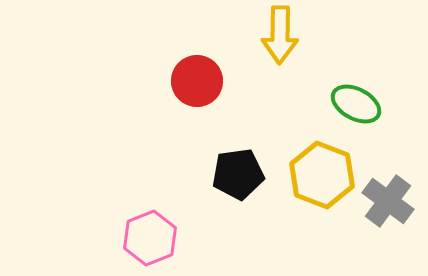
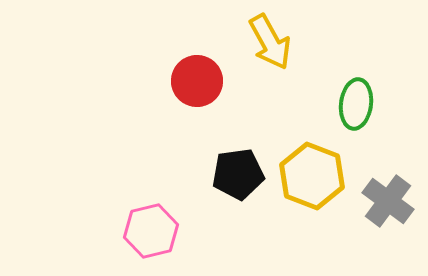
yellow arrow: moved 10 px left, 7 px down; rotated 30 degrees counterclockwise
green ellipse: rotated 69 degrees clockwise
yellow hexagon: moved 10 px left, 1 px down
pink hexagon: moved 1 px right, 7 px up; rotated 8 degrees clockwise
